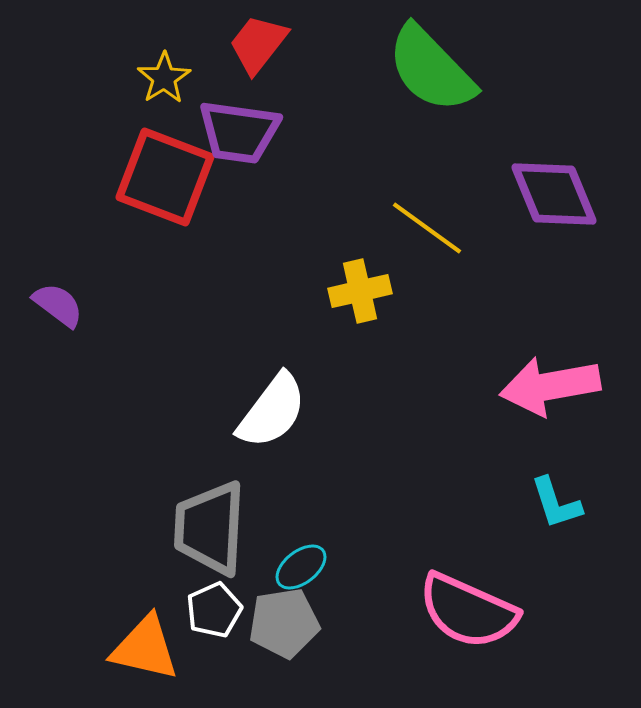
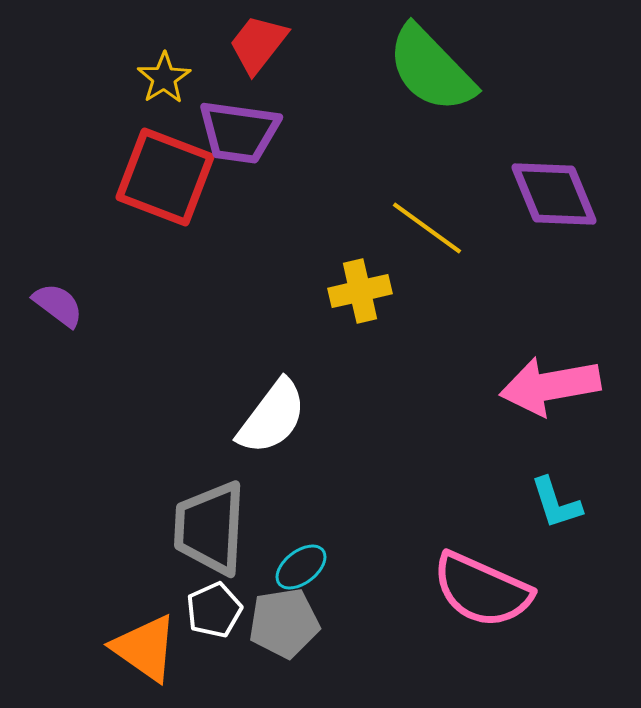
white semicircle: moved 6 px down
pink semicircle: moved 14 px right, 21 px up
orange triangle: rotated 22 degrees clockwise
